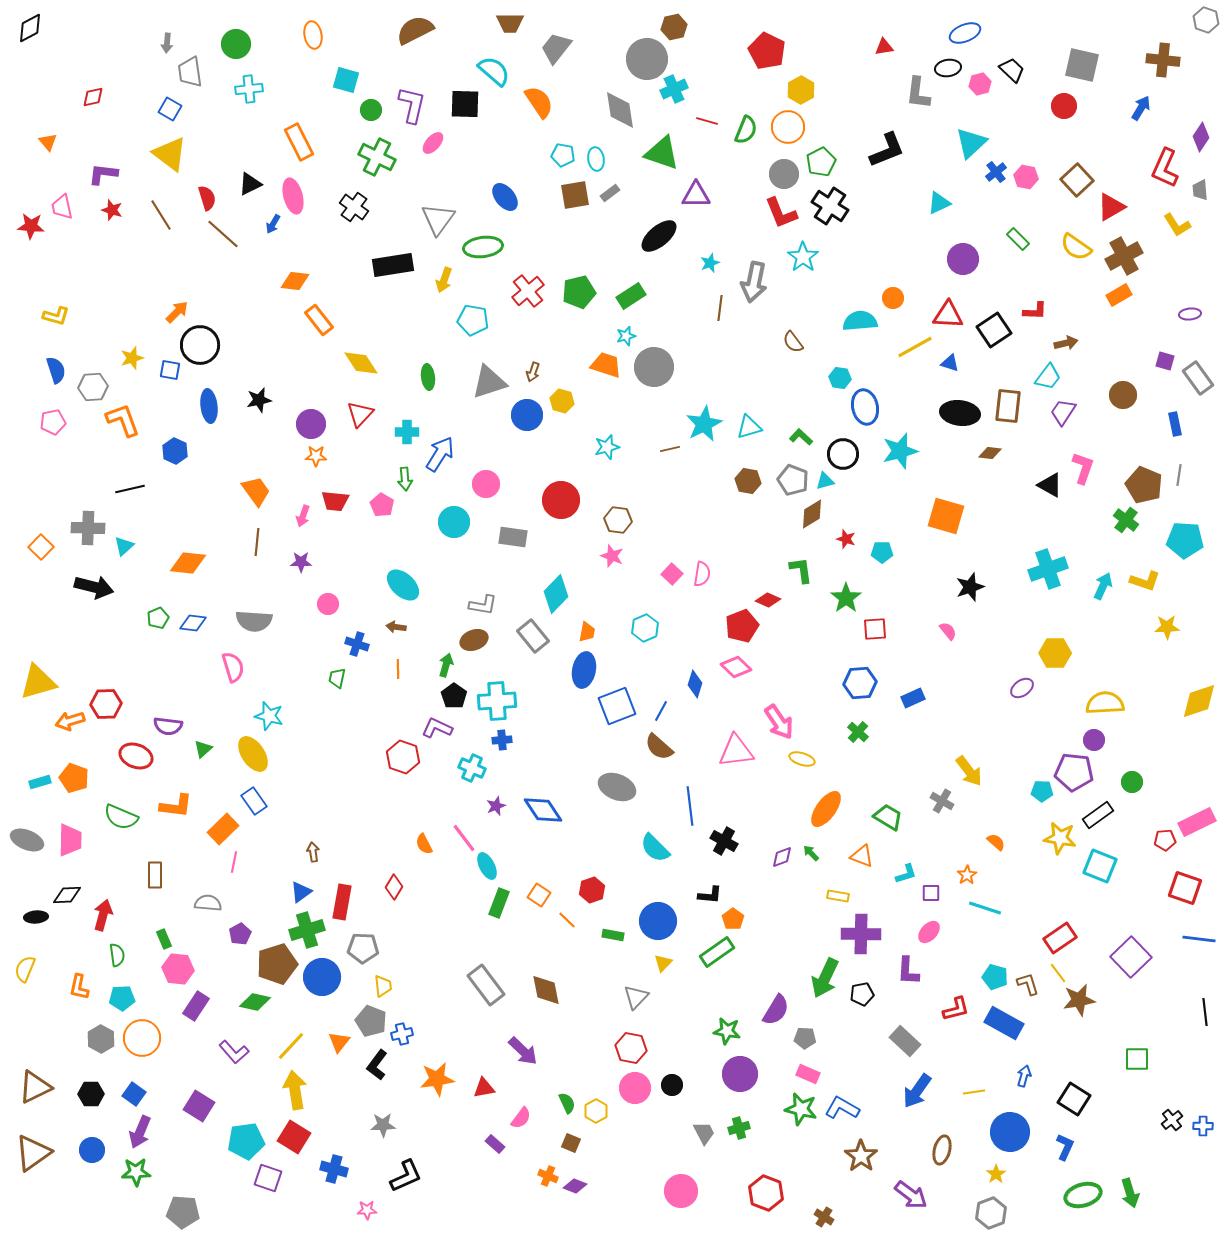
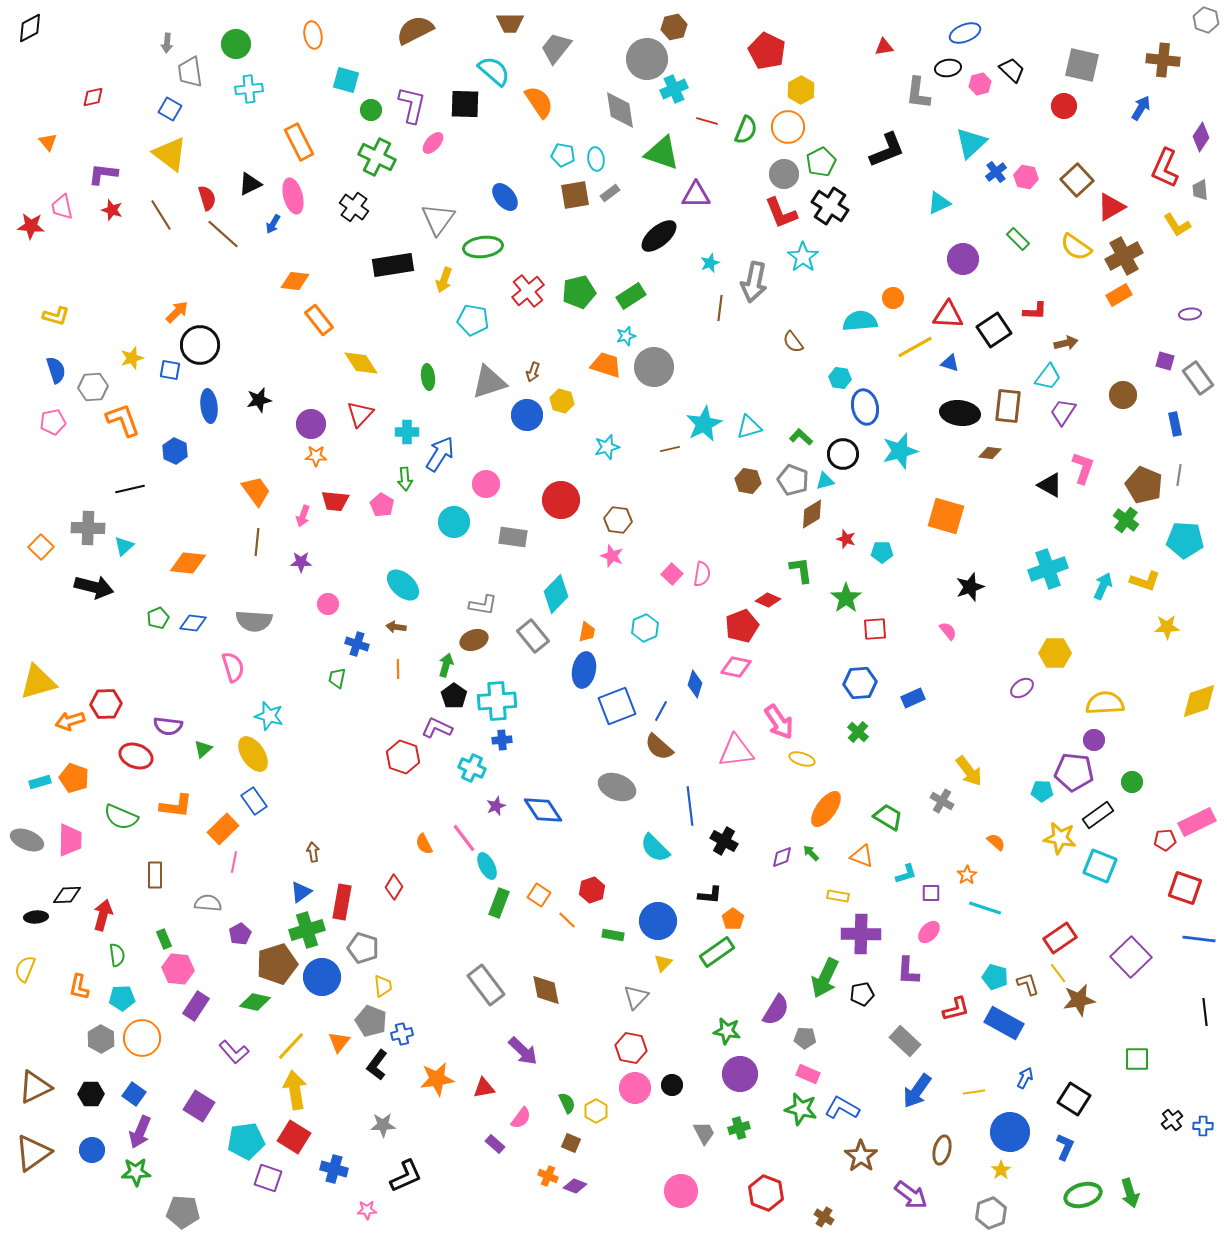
pink diamond at (736, 667): rotated 32 degrees counterclockwise
gray pentagon at (363, 948): rotated 16 degrees clockwise
blue arrow at (1024, 1076): moved 1 px right, 2 px down; rotated 10 degrees clockwise
yellow star at (996, 1174): moved 5 px right, 4 px up
